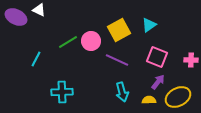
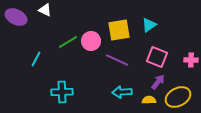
white triangle: moved 6 px right
yellow square: rotated 20 degrees clockwise
cyan arrow: rotated 102 degrees clockwise
